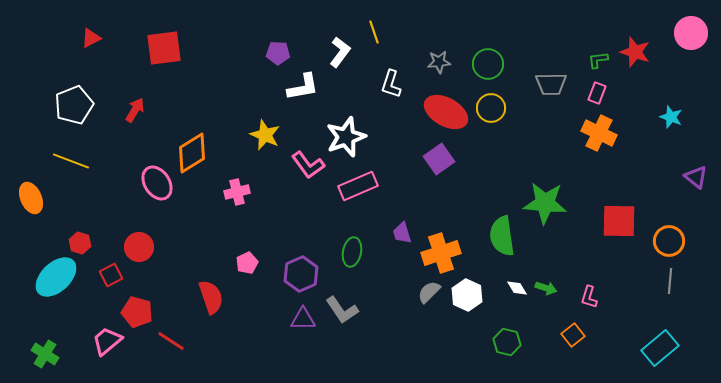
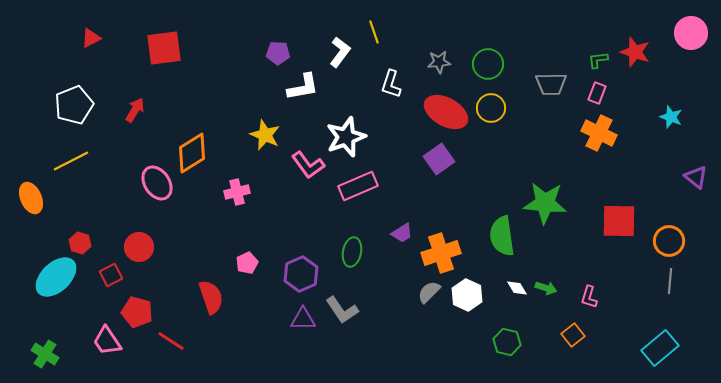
yellow line at (71, 161): rotated 48 degrees counterclockwise
purple trapezoid at (402, 233): rotated 105 degrees counterclockwise
pink trapezoid at (107, 341): rotated 84 degrees counterclockwise
